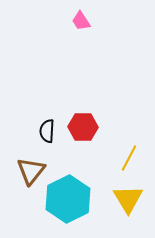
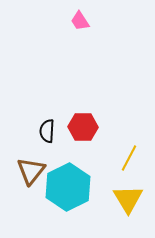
pink trapezoid: moved 1 px left
cyan hexagon: moved 12 px up
